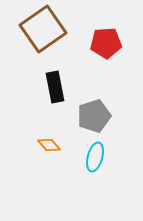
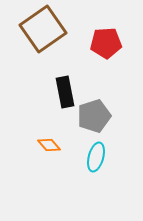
black rectangle: moved 10 px right, 5 px down
cyan ellipse: moved 1 px right
